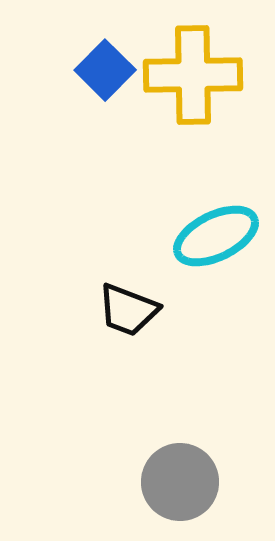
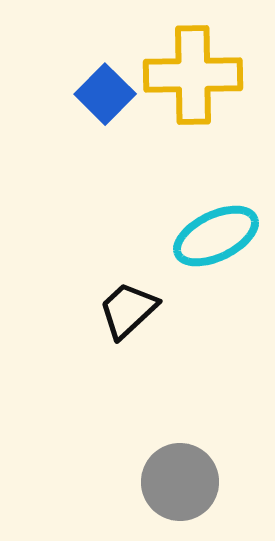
blue square: moved 24 px down
black trapezoid: rotated 116 degrees clockwise
